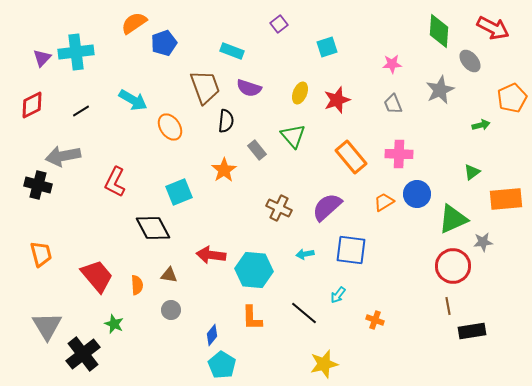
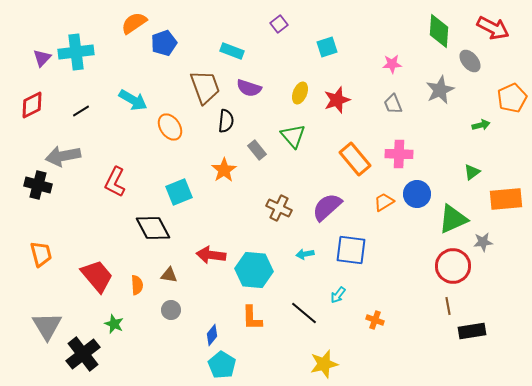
orange rectangle at (351, 157): moved 4 px right, 2 px down
